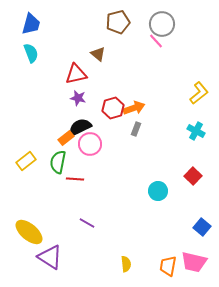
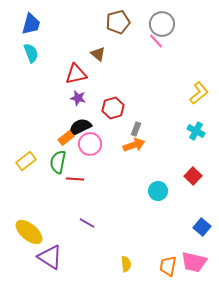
orange arrow: moved 37 px down
